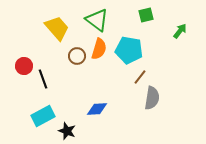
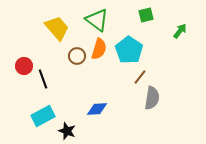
cyan pentagon: rotated 24 degrees clockwise
